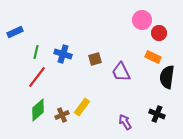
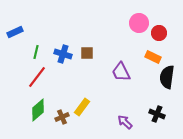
pink circle: moved 3 px left, 3 px down
brown square: moved 8 px left, 6 px up; rotated 16 degrees clockwise
brown cross: moved 2 px down
purple arrow: rotated 14 degrees counterclockwise
